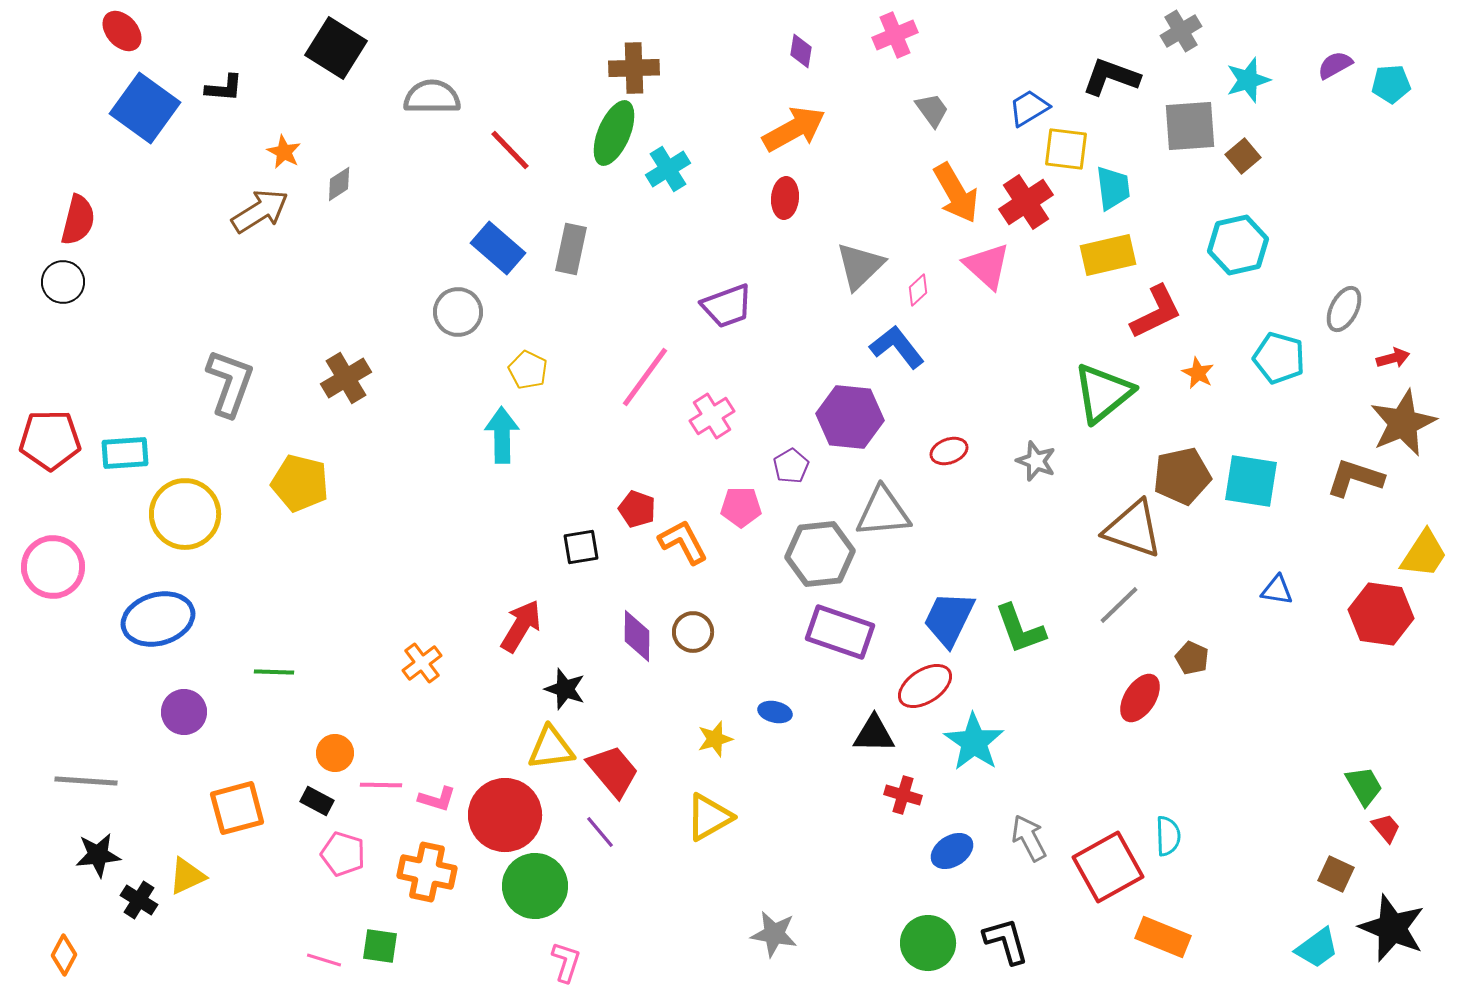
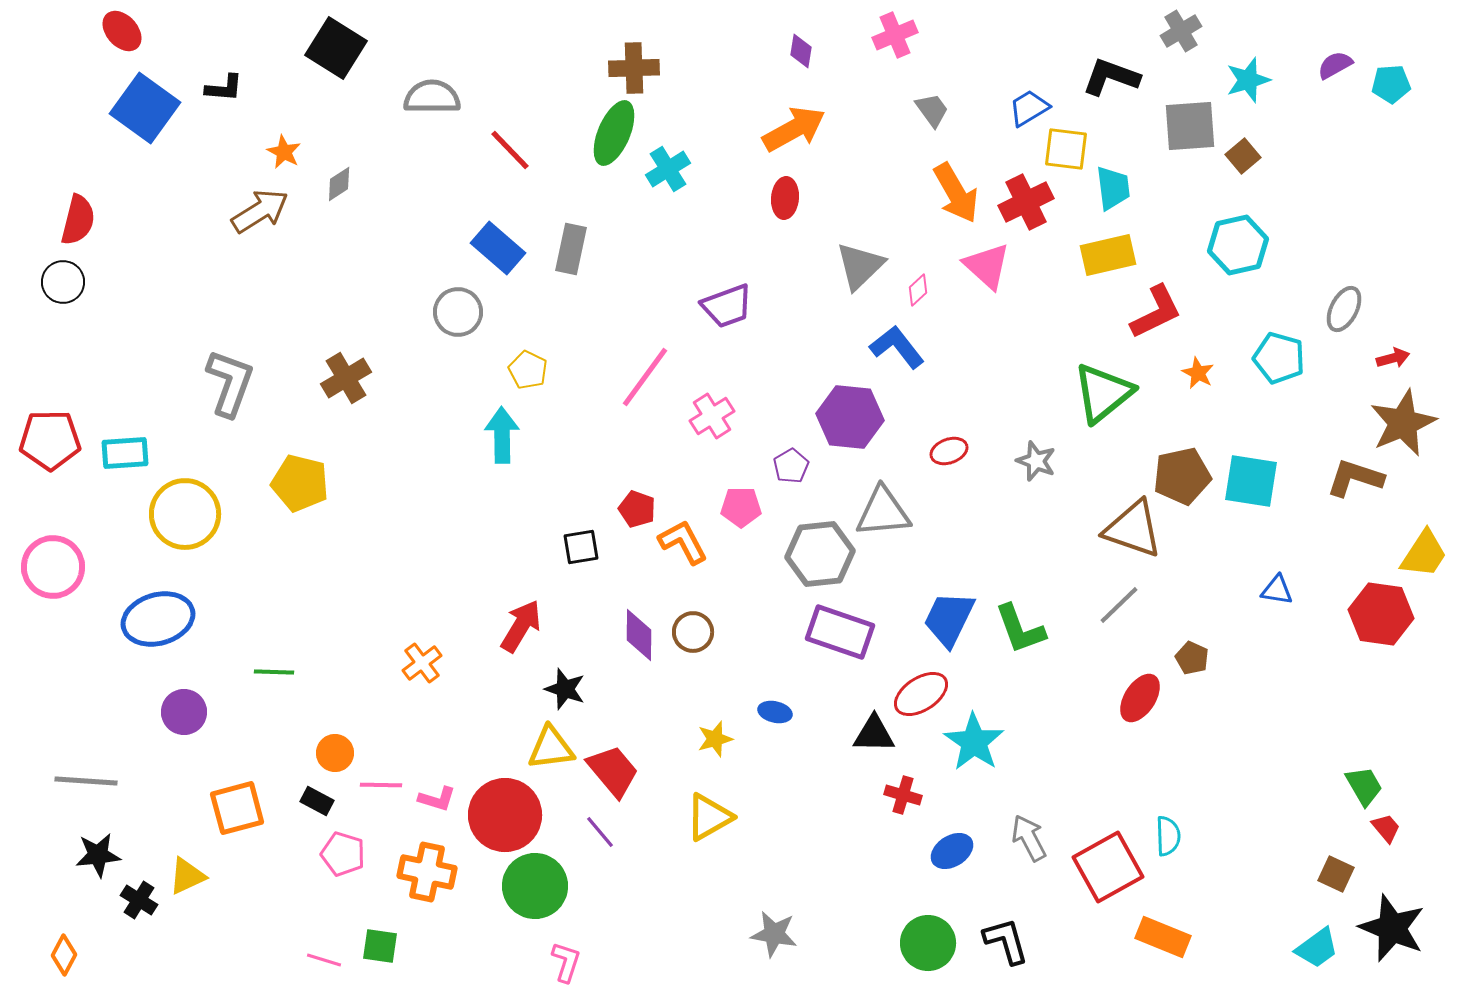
red cross at (1026, 202): rotated 8 degrees clockwise
purple diamond at (637, 636): moved 2 px right, 1 px up
red ellipse at (925, 686): moved 4 px left, 8 px down
